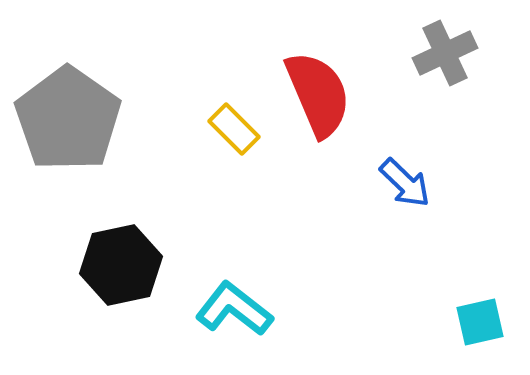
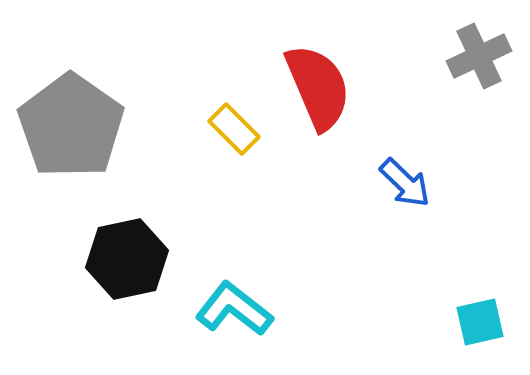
gray cross: moved 34 px right, 3 px down
red semicircle: moved 7 px up
gray pentagon: moved 3 px right, 7 px down
black hexagon: moved 6 px right, 6 px up
